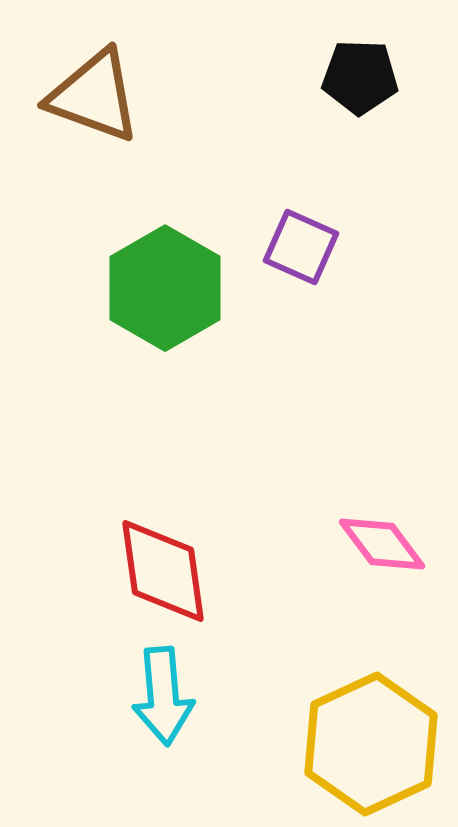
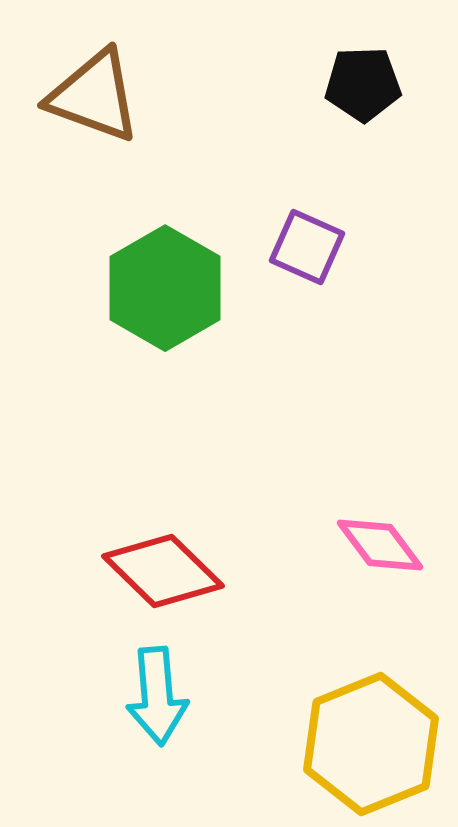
black pentagon: moved 3 px right, 7 px down; rotated 4 degrees counterclockwise
purple square: moved 6 px right
pink diamond: moved 2 px left, 1 px down
red diamond: rotated 38 degrees counterclockwise
cyan arrow: moved 6 px left
yellow hexagon: rotated 3 degrees clockwise
